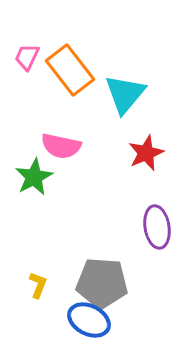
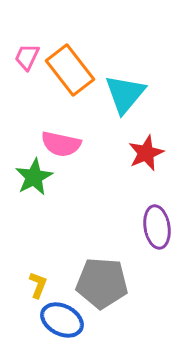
pink semicircle: moved 2 px up
blue ellipse: moved 27 px left
